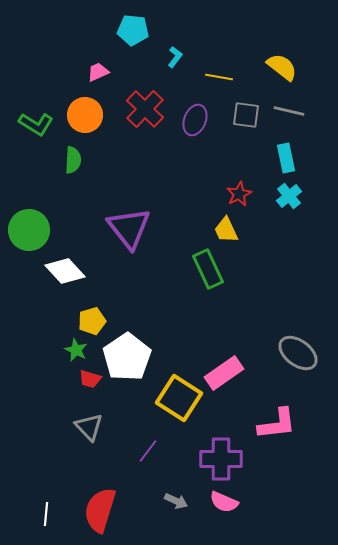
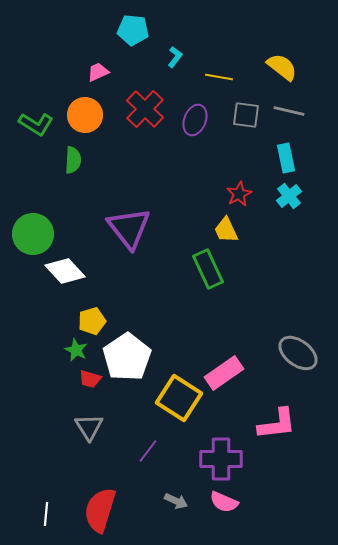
green circle: moved 4 px right, 4 px down
gray triangle: rotated 12 degrees clockwise
